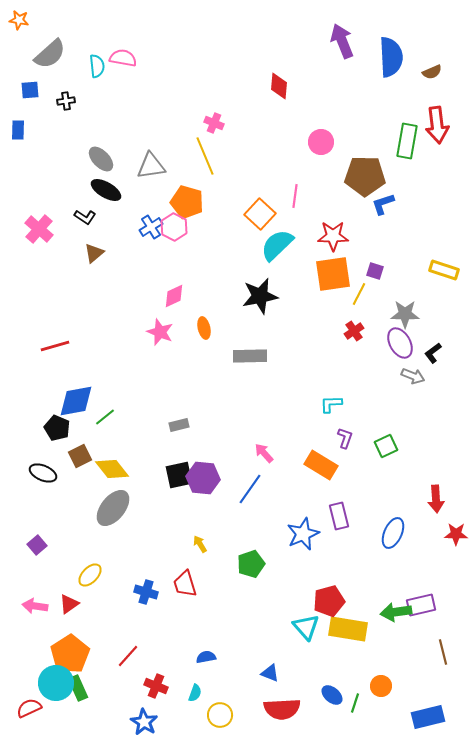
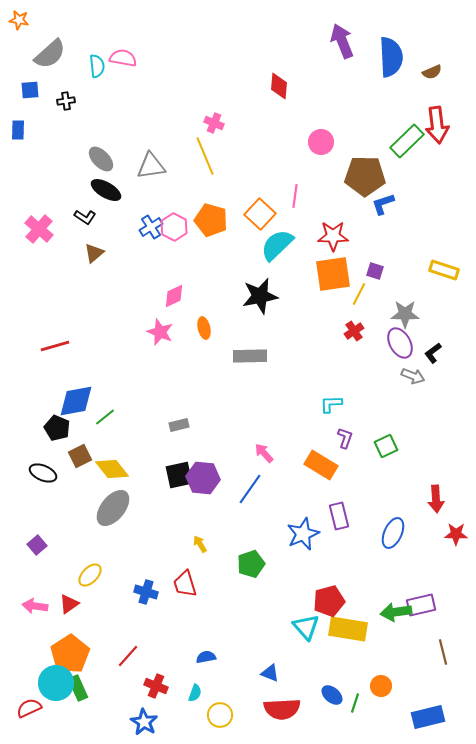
green rectangle at (407, 141): rotated 36 degrees clockwise
orange pentagon at (187, 202): moved 24 px right, 18 px down
